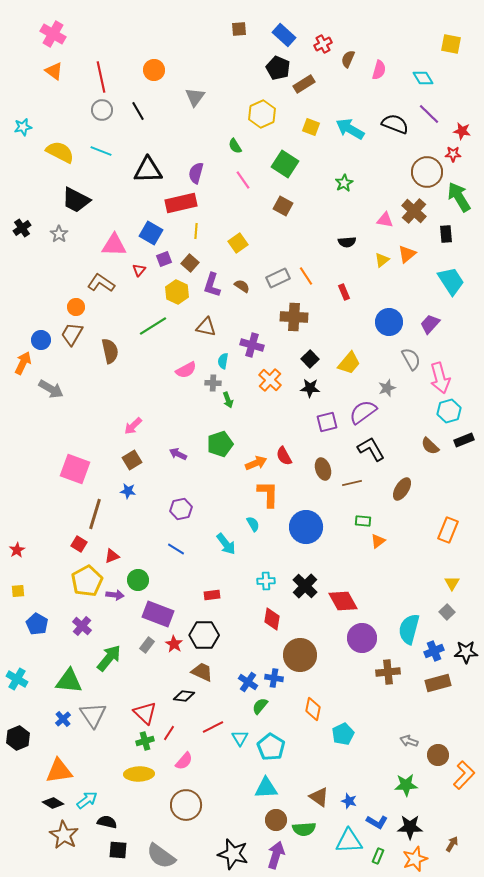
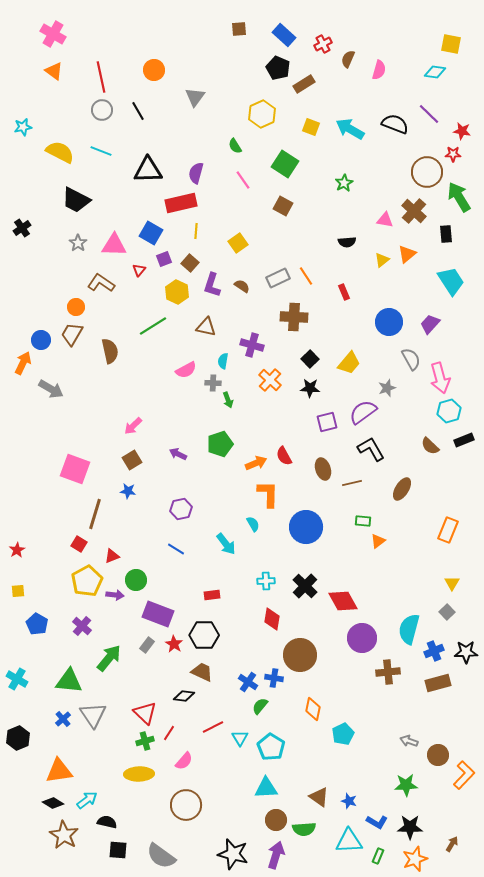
cyan diamond at (423, 78): moved 12 px right, 6 px up; rotated 50 degrees counterclockwise
gray star at (59, 234): moved 19 px right, 9 px down
green circle at (138, 580): moved 2 px left
